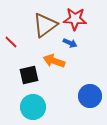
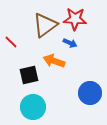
blue circle: moved 3 px up
